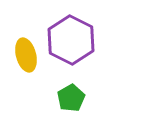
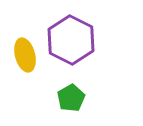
yellow ellipse: moved 1 px left
